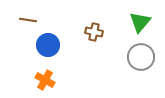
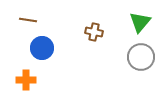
blue circle: moved 6 px left, 3 px down
orange cross: moved 19 px left; rotated 30 degrees counterclockwise
